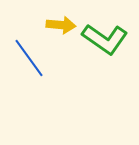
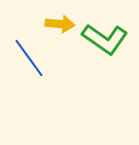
yellow arrow: moved 1 px left, 1 px up
